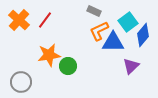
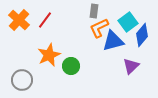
gray rectangle: rotated 72 degrees clockwise
orange L-shape: moved 3 px up
blue diamond: moved 1 px left
blue triangle: moved 1 px up; rotated 15 degrees counterclockwise
orange star: rotated 15 degrees counterclockwise
green circle: moved 3 px right
gray circle: moved 1 px right, 2 px up
